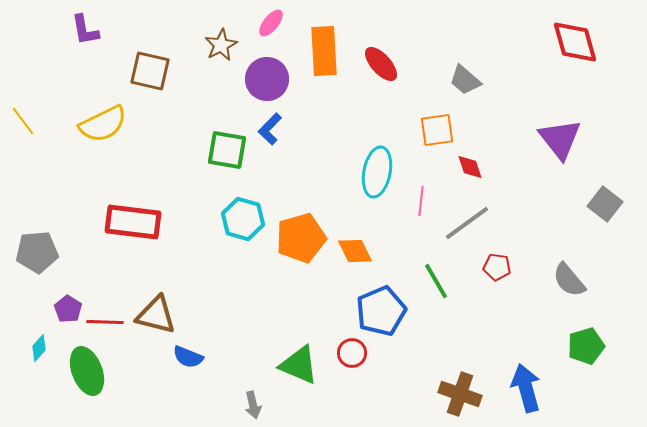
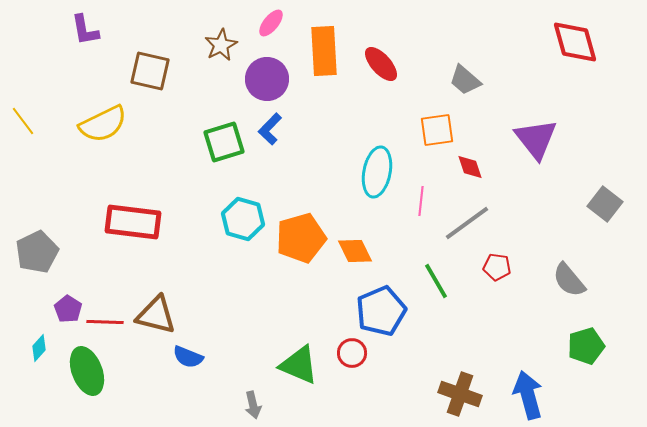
purple triangle at (560, 139): moved 24 px left
green square at (227, 150): moved 3 px left, 8 px up; rotated 27 degrees counterclockwise
gray pentagon at (37, 252): rotated 21 degrees counterclockwise
blue arrow at (526, 388): moved 2 px right, 7 px down
